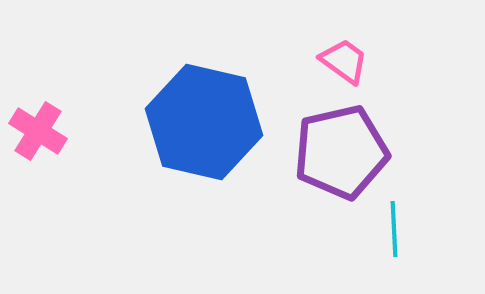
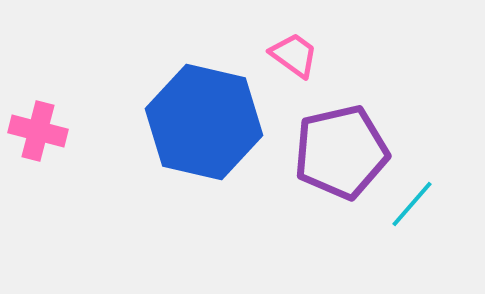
pink trapezoid: moved 50 px left, 6 px up
pink cross: rotated 18 degrees counterclockwise
cyan line: moved 18 px right, 25 px up; rotated 44 degrees clockwise
